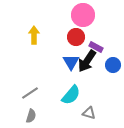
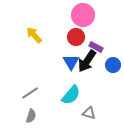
yellow arrow: rotated 42 degrees counterclockwise
